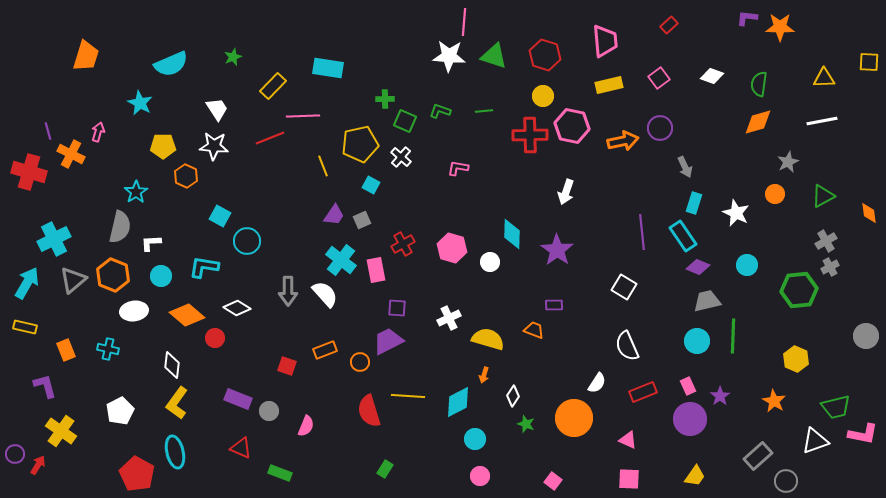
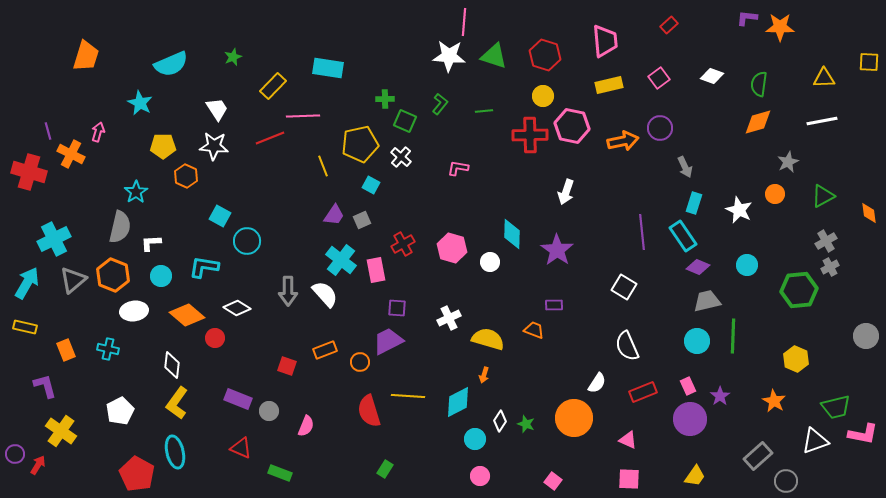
green L-shape at (440, 111): moved 7 px up; rotated 110 degrees clockwise
white star at (736, 213): moved 3 px right, 3 px up
white diamond at (513, 396): moved 13 px left, 25 px down
